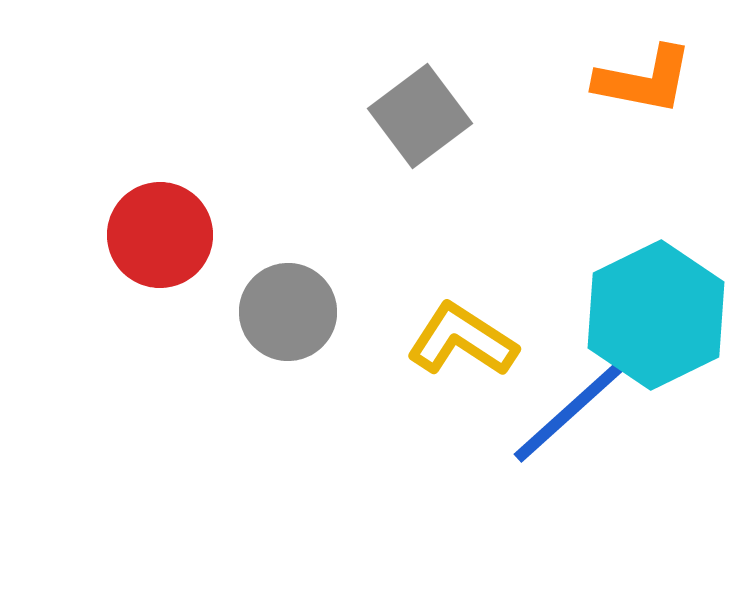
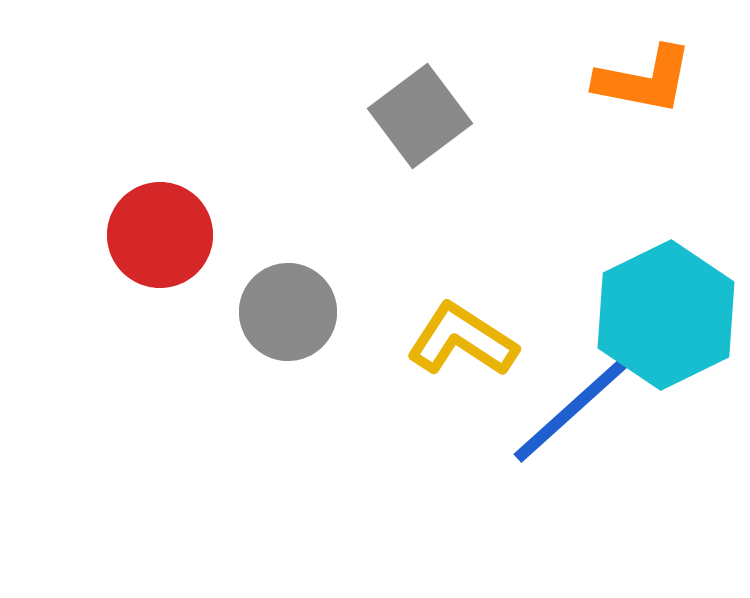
cyan hexagon: moved 10 px right
